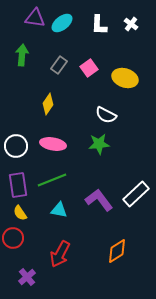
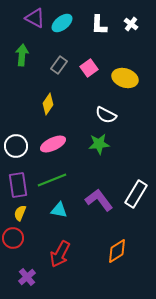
purple triangle: rotated 20 degrees clockwise
pink ellipse: rotated 35 degrees counterclockwise
white rectangle: rotated 16 degrees counterclockwise
yellow semicircle: rotated 56 degrees clockwise
